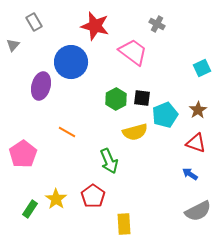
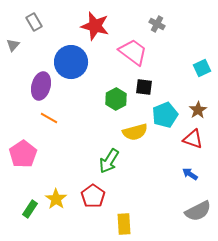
black square: moved 2 px right, 11 px up
orange line: moved 18 px left, 14 px up
red triangle: moved 3 px left, 4 px up
green arrow: rotated 55 degrees clockwise
